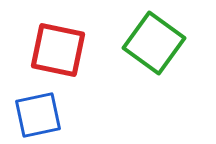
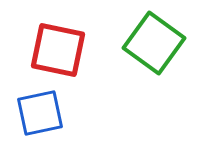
blue square: moved 2 px right, 2 px up
